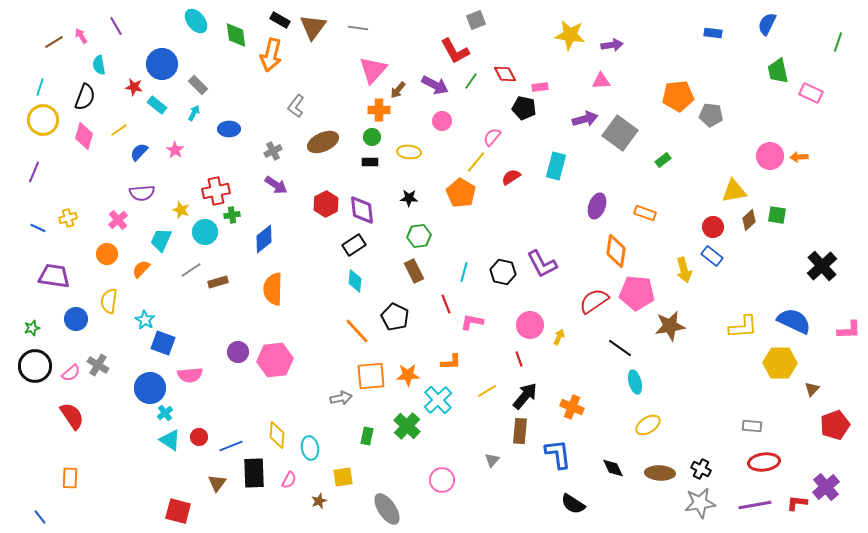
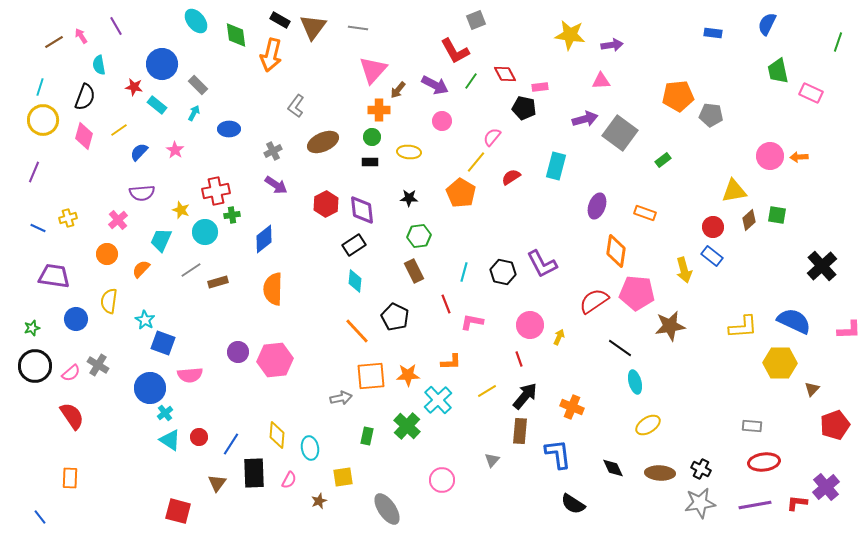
blue line at (231, 446): moved 2 px up; rotated 35 degrees counterclockwise
